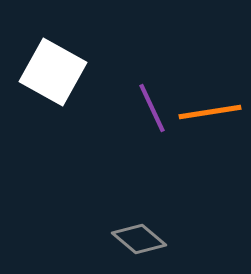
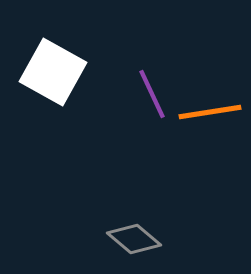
purple line: moved 14 px up
gray diamond: moved 5 px left
